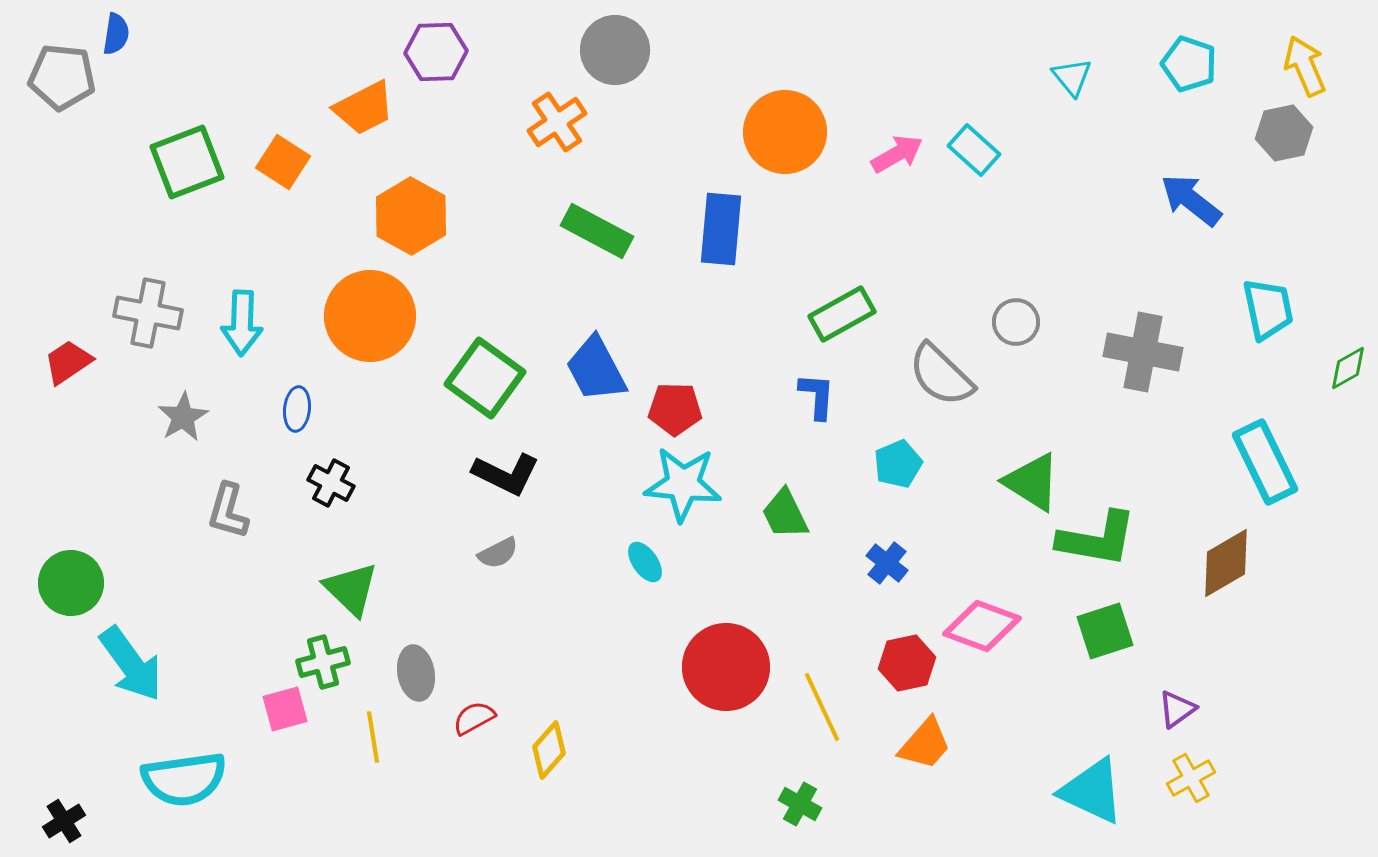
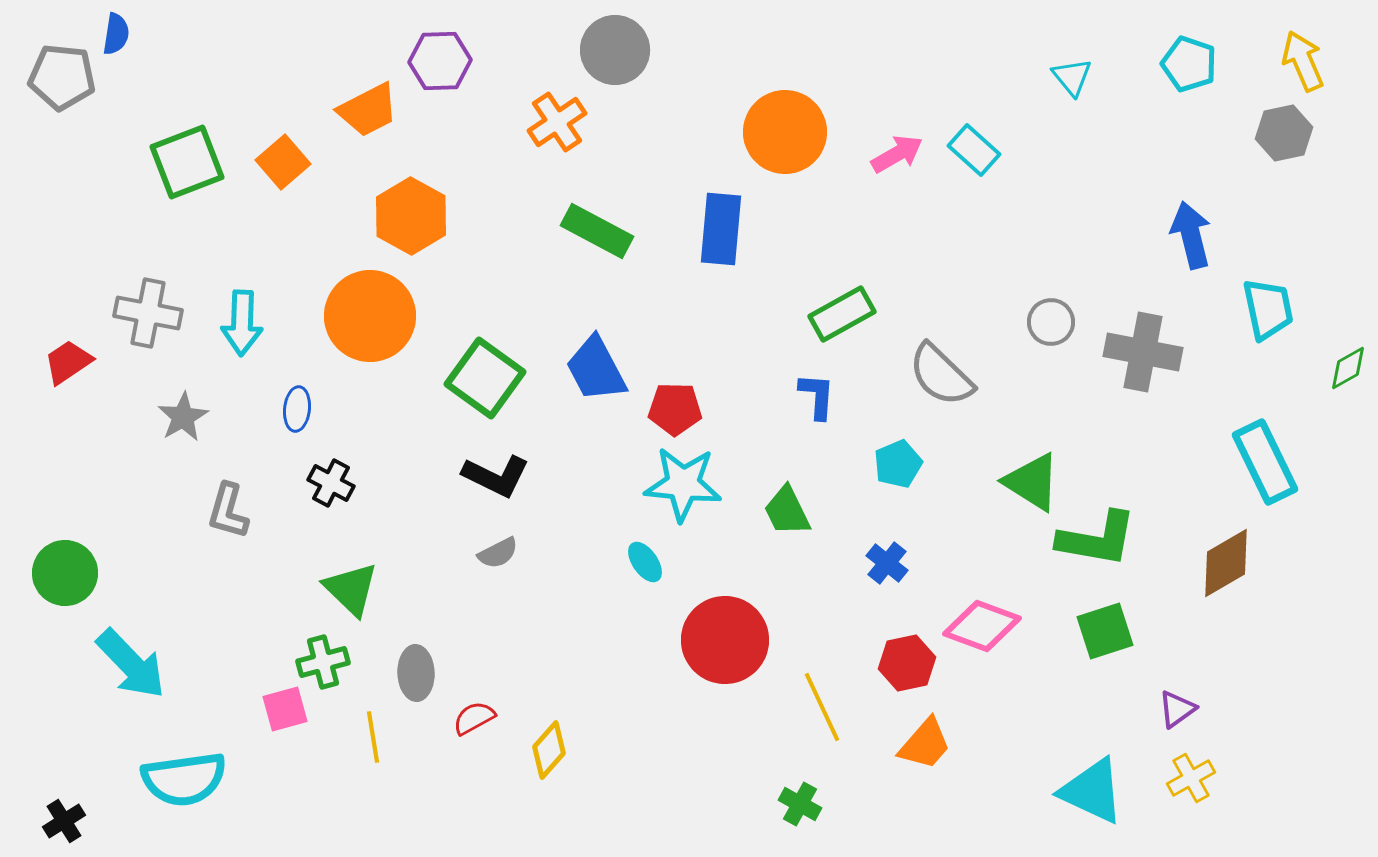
purple hexagon at (436, 52): moved 4 px right, 9 px down
yellow arrow at (1305, 66): moved 2 px left, 5 px up
orange trapezoid at (364, 108): moved 4 px right, 2 px down
orange square at (283, 162): rotated 16 degrees clockwise
blue arrow at (1191, 200): moved 35 px down; rotated 38 degrees clockwise
gray circle at (1016, 322): moved 35 px right
black L-shape at (506, 474): moved 10 px left, 2 px down
green trapezoid at (785, 514): moved 2 px right, 3 px up
green circle at (71, 583): moved 6 px left, 10 px up
cyan arrow at (131, 664): rotated 8 degrees counterclockwise
red circle at (726, 667): moved 1 px left, 27 px up
gray ellipse at (416, 673): rotated 8 degrees clockwise
